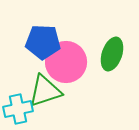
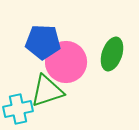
green triangle: moved 2 px right
